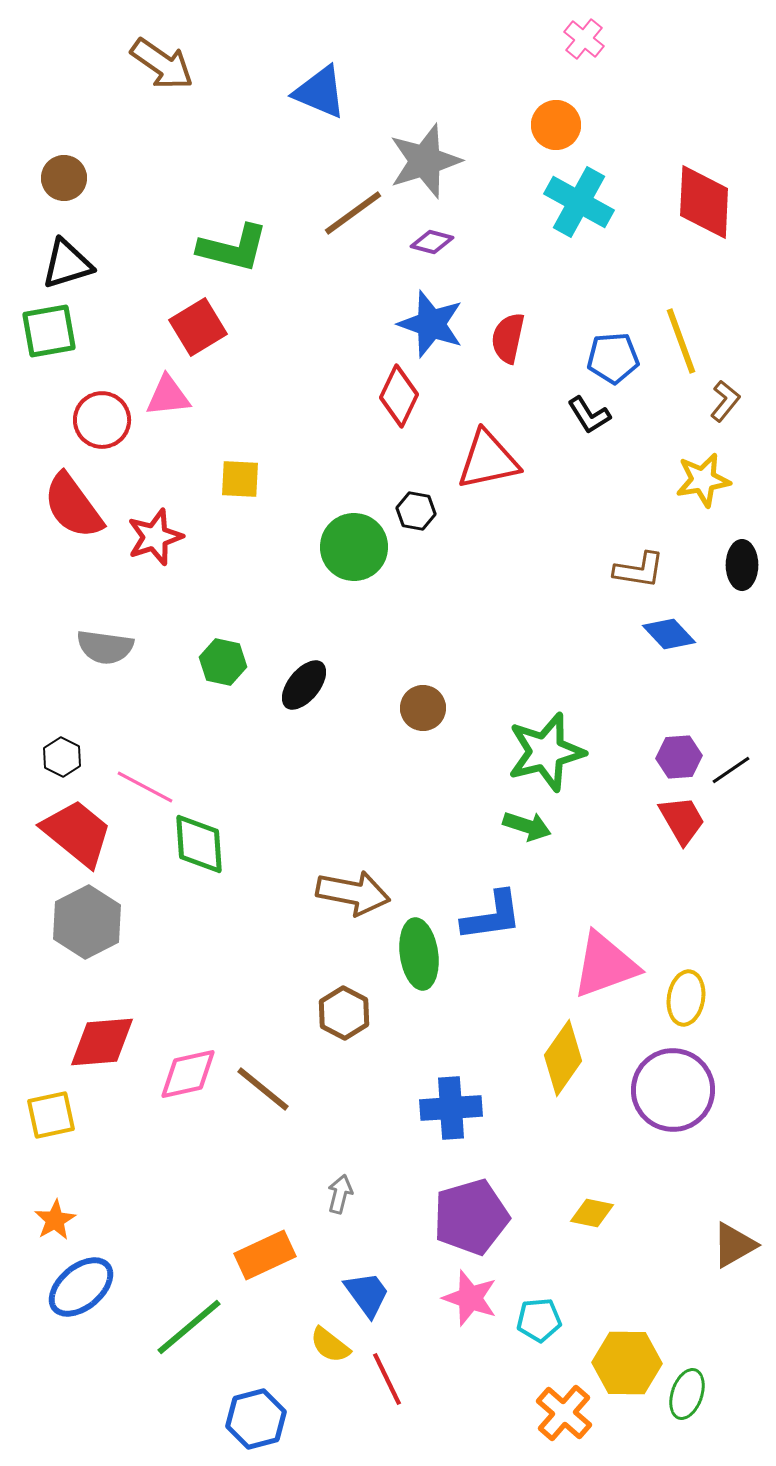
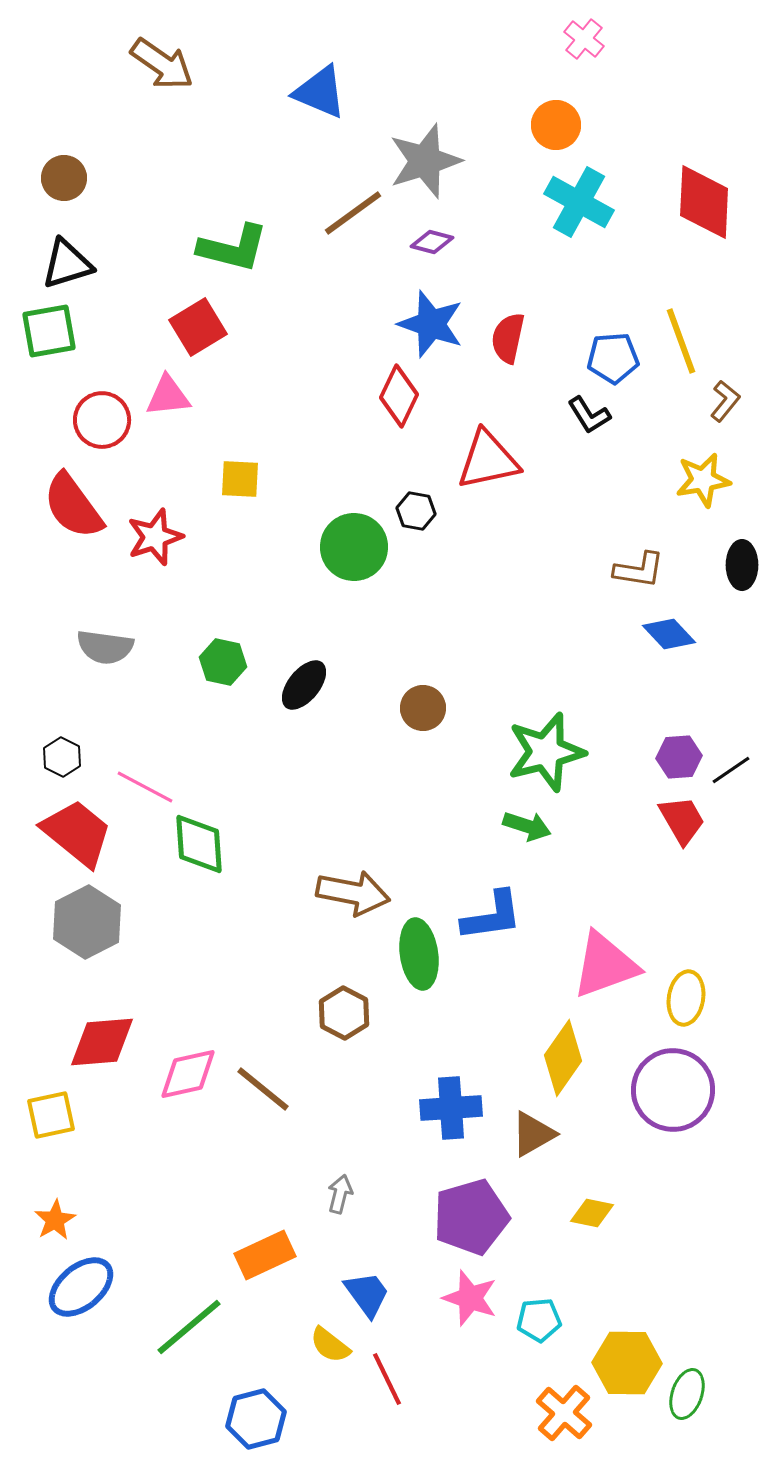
brown triangle at (734, 1245): moved 201 px left, 111 px up
